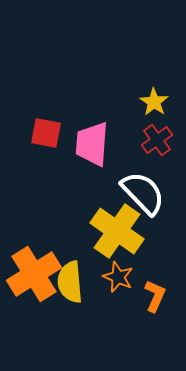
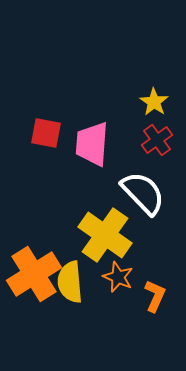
yellow cross: moved 12 px left, 4 px down
